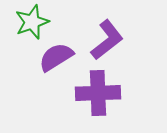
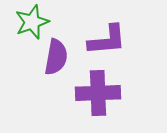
purple L-shape: rotated 33 degrees clockwise
purple semicircle: rotated 132 degrees clockwise
